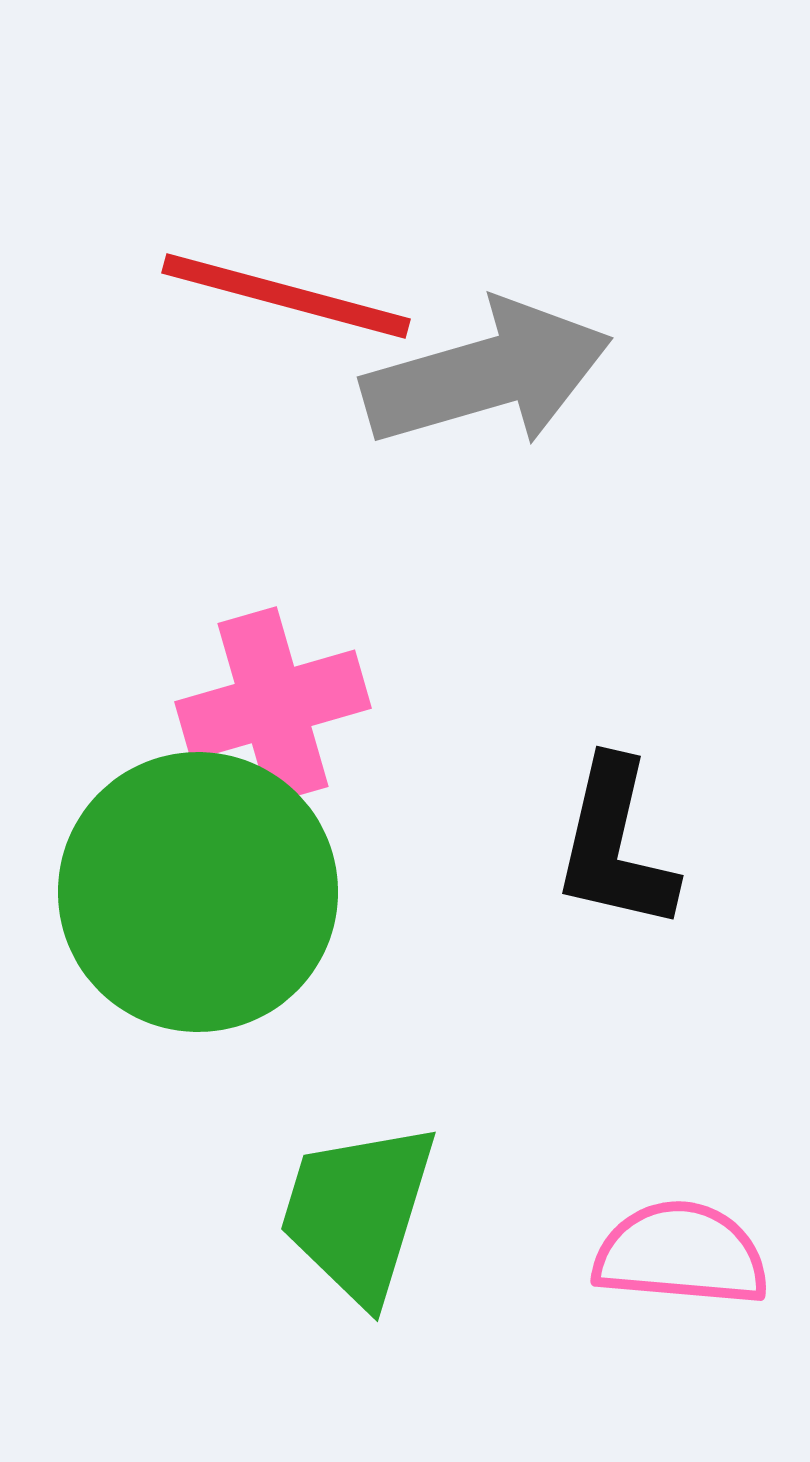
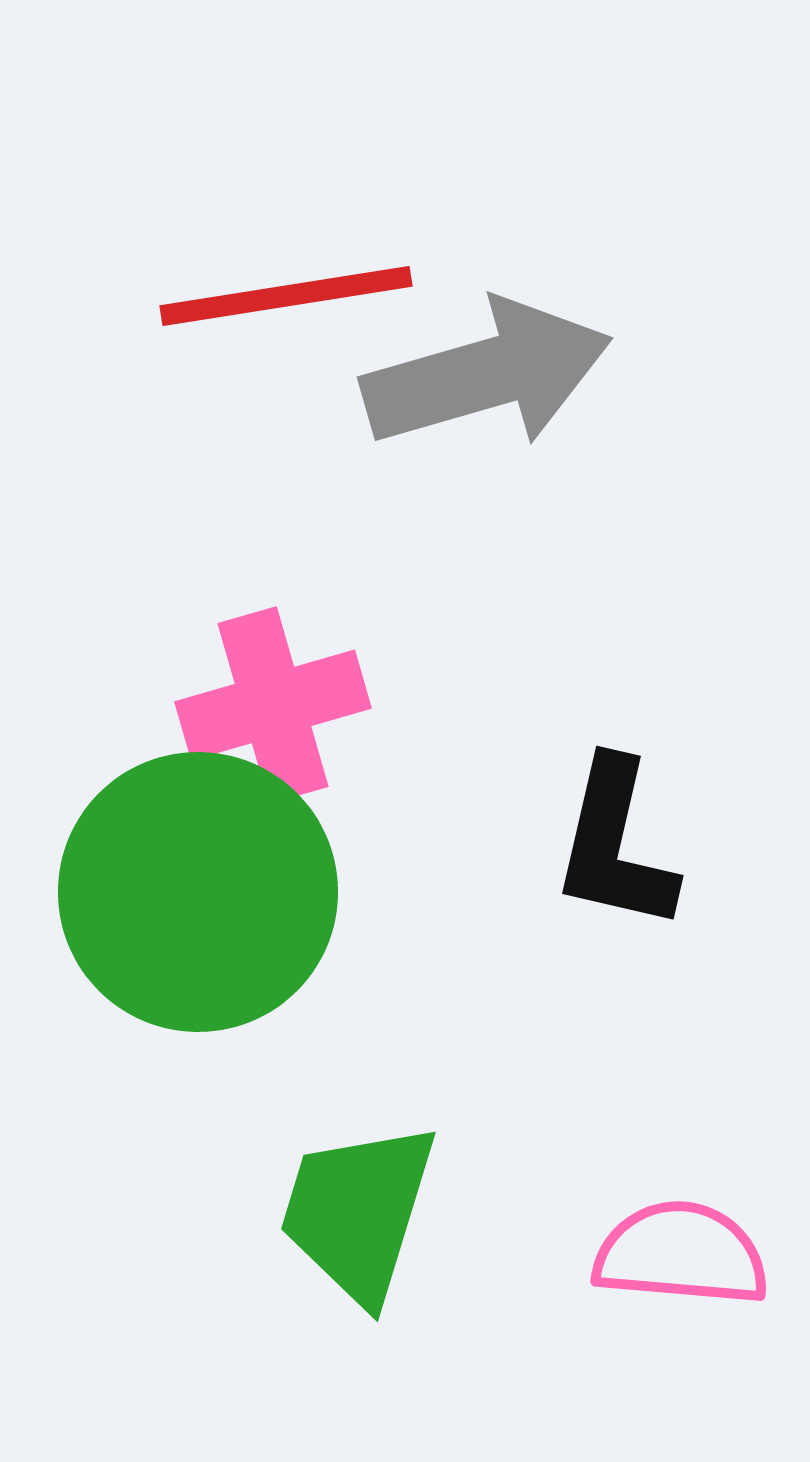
red line: rotated 24 degrees counterclockwise
